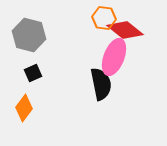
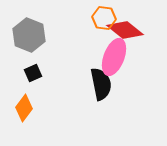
gray hexagon: rotated 8 degrees clockwise
